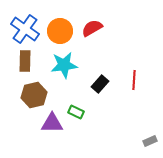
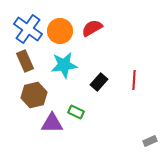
blue cross: moved 3 px right
brown rectangle: rotated 25 degrees counterclockwise
black rectangle: moved 1 px left, 2 px up
